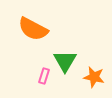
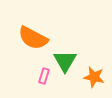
orange semicircle: moved 9 px down
